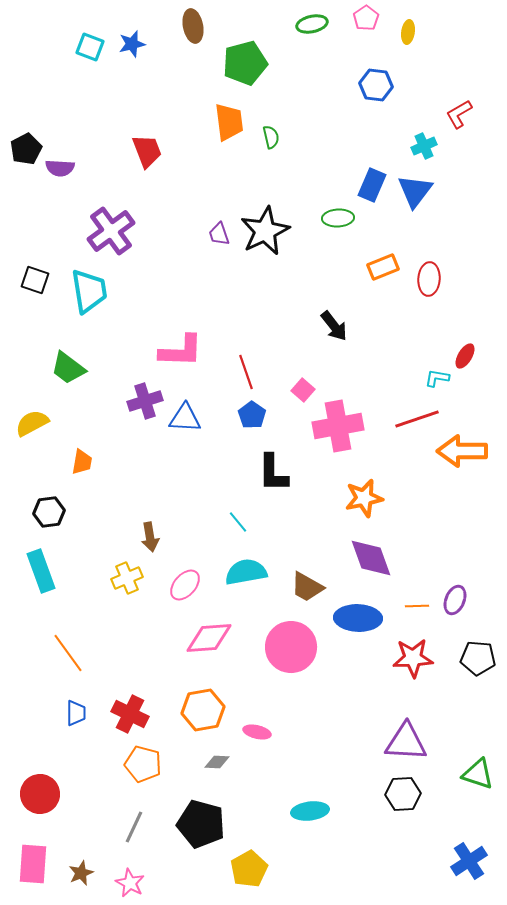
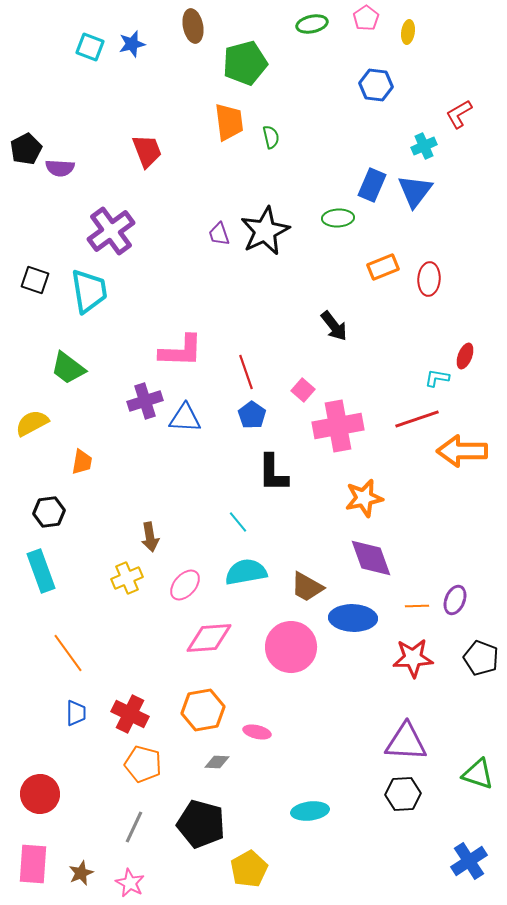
red ellipse at (465, 356): rotated 10 degrees counterclockwise
blue ellipse at (358, 618): moved 5 px left
black pentagon at (478, 658): moved 3 px right; rotated 16 degrees clockwise
